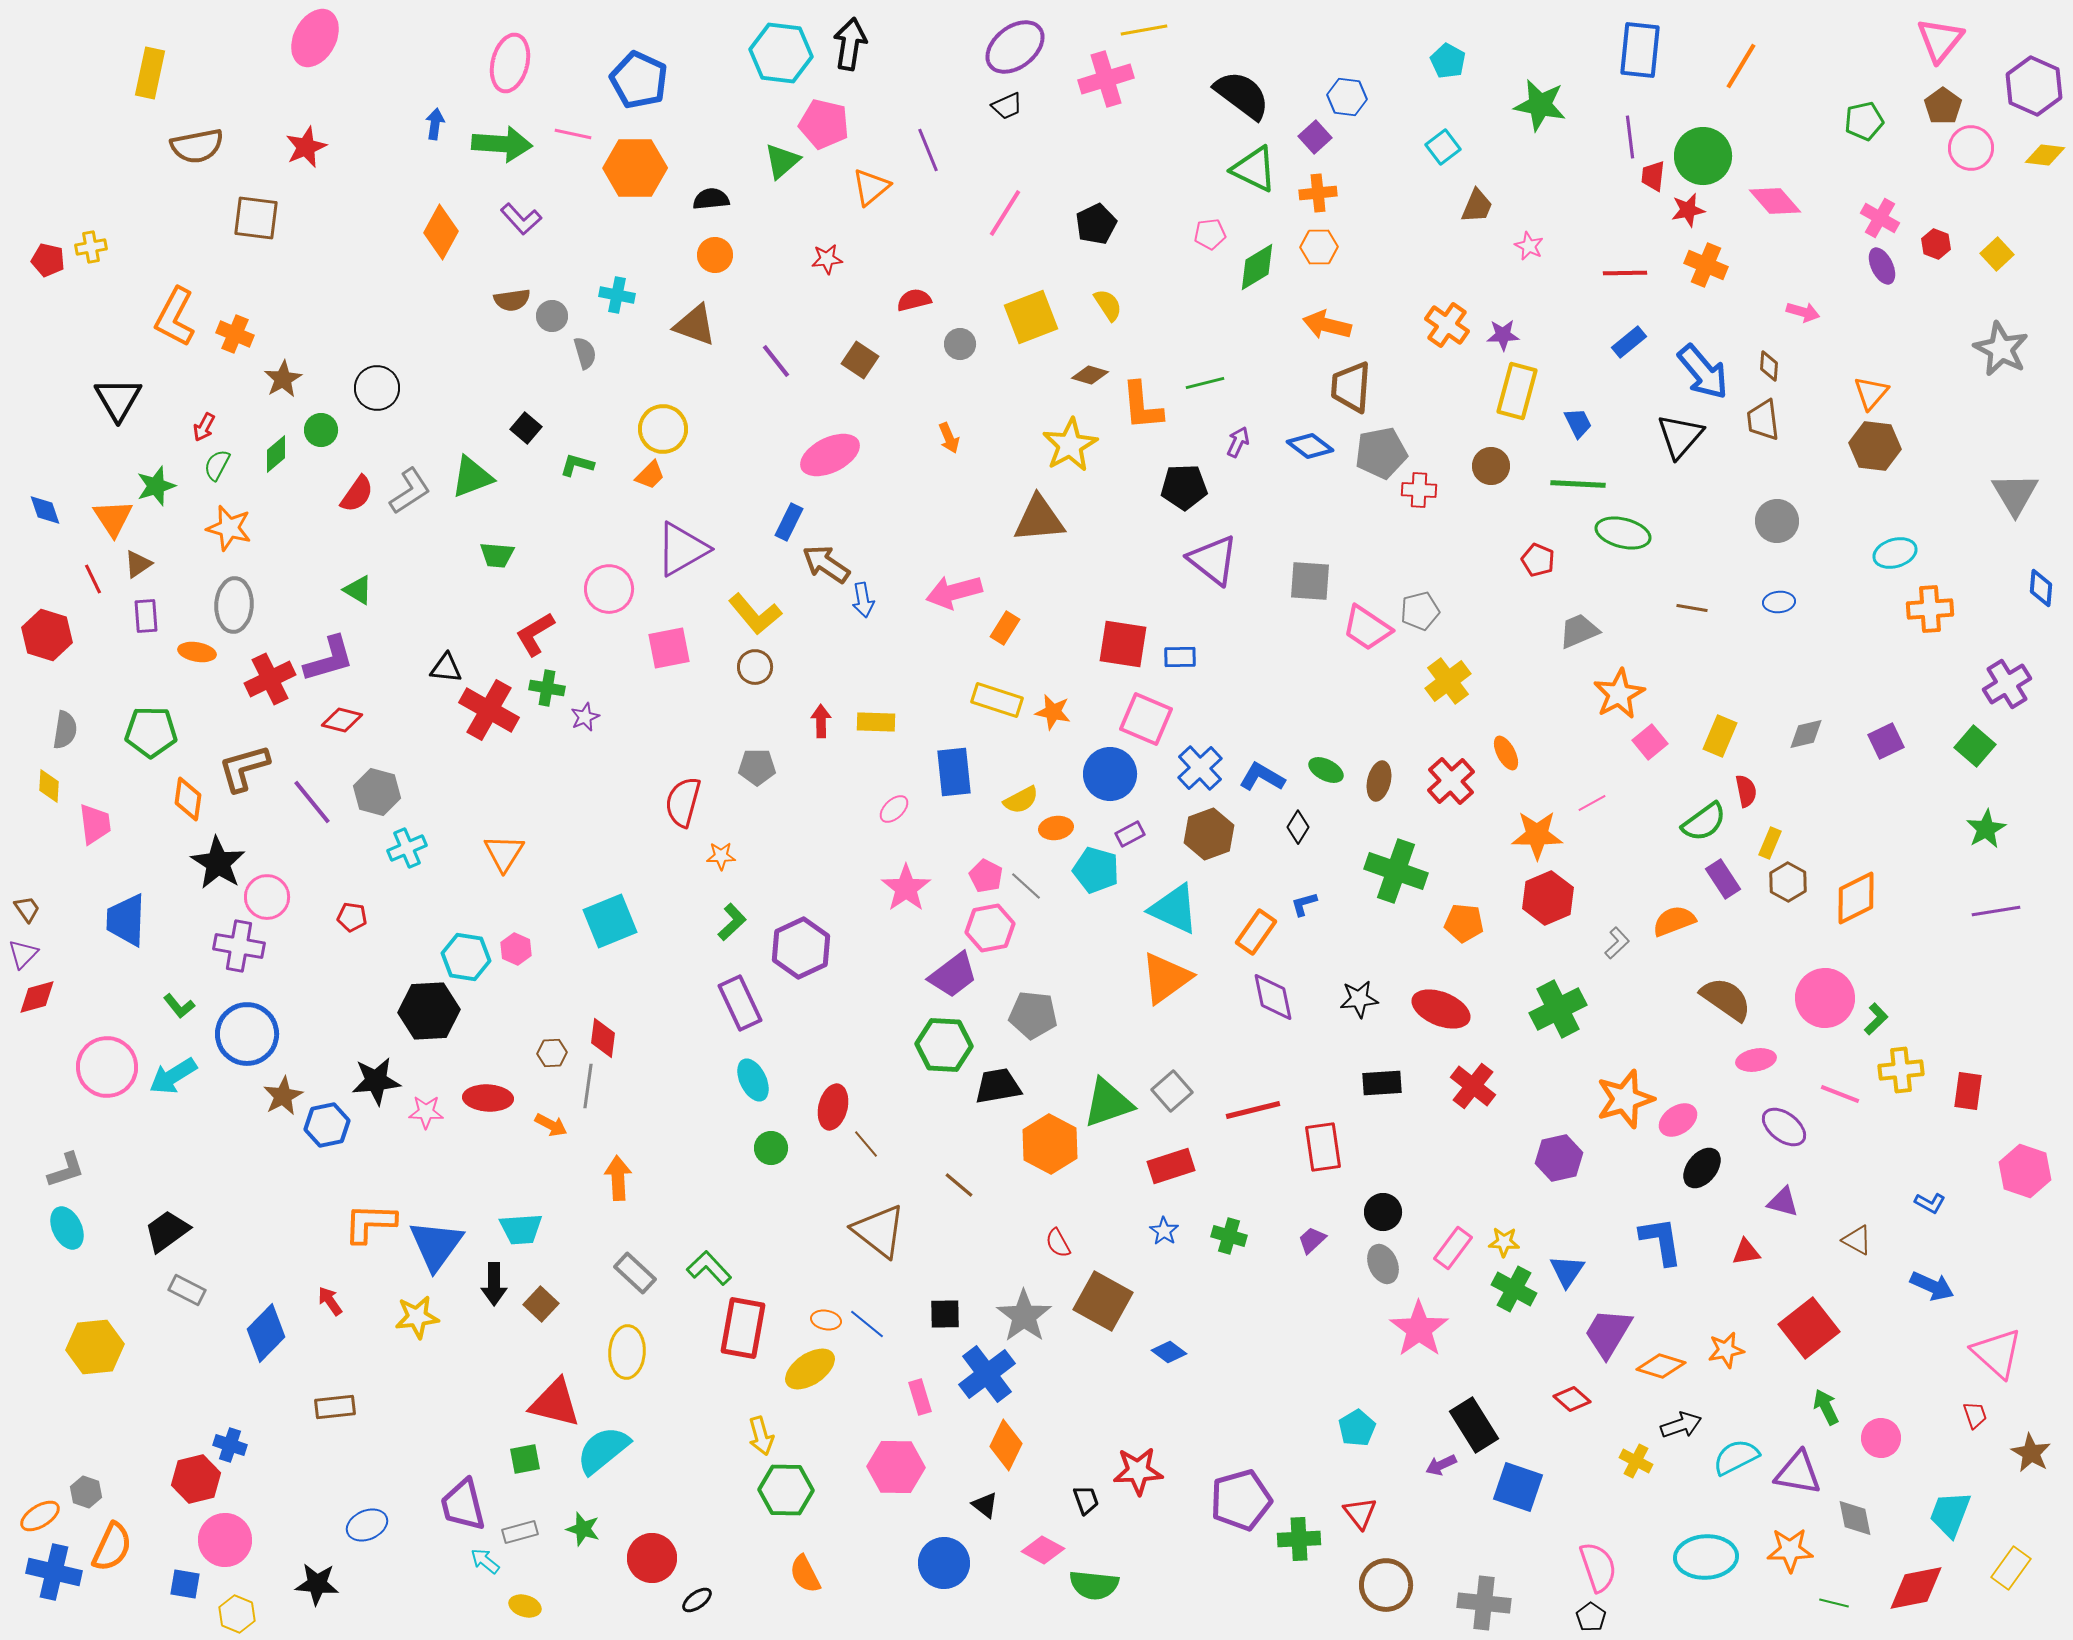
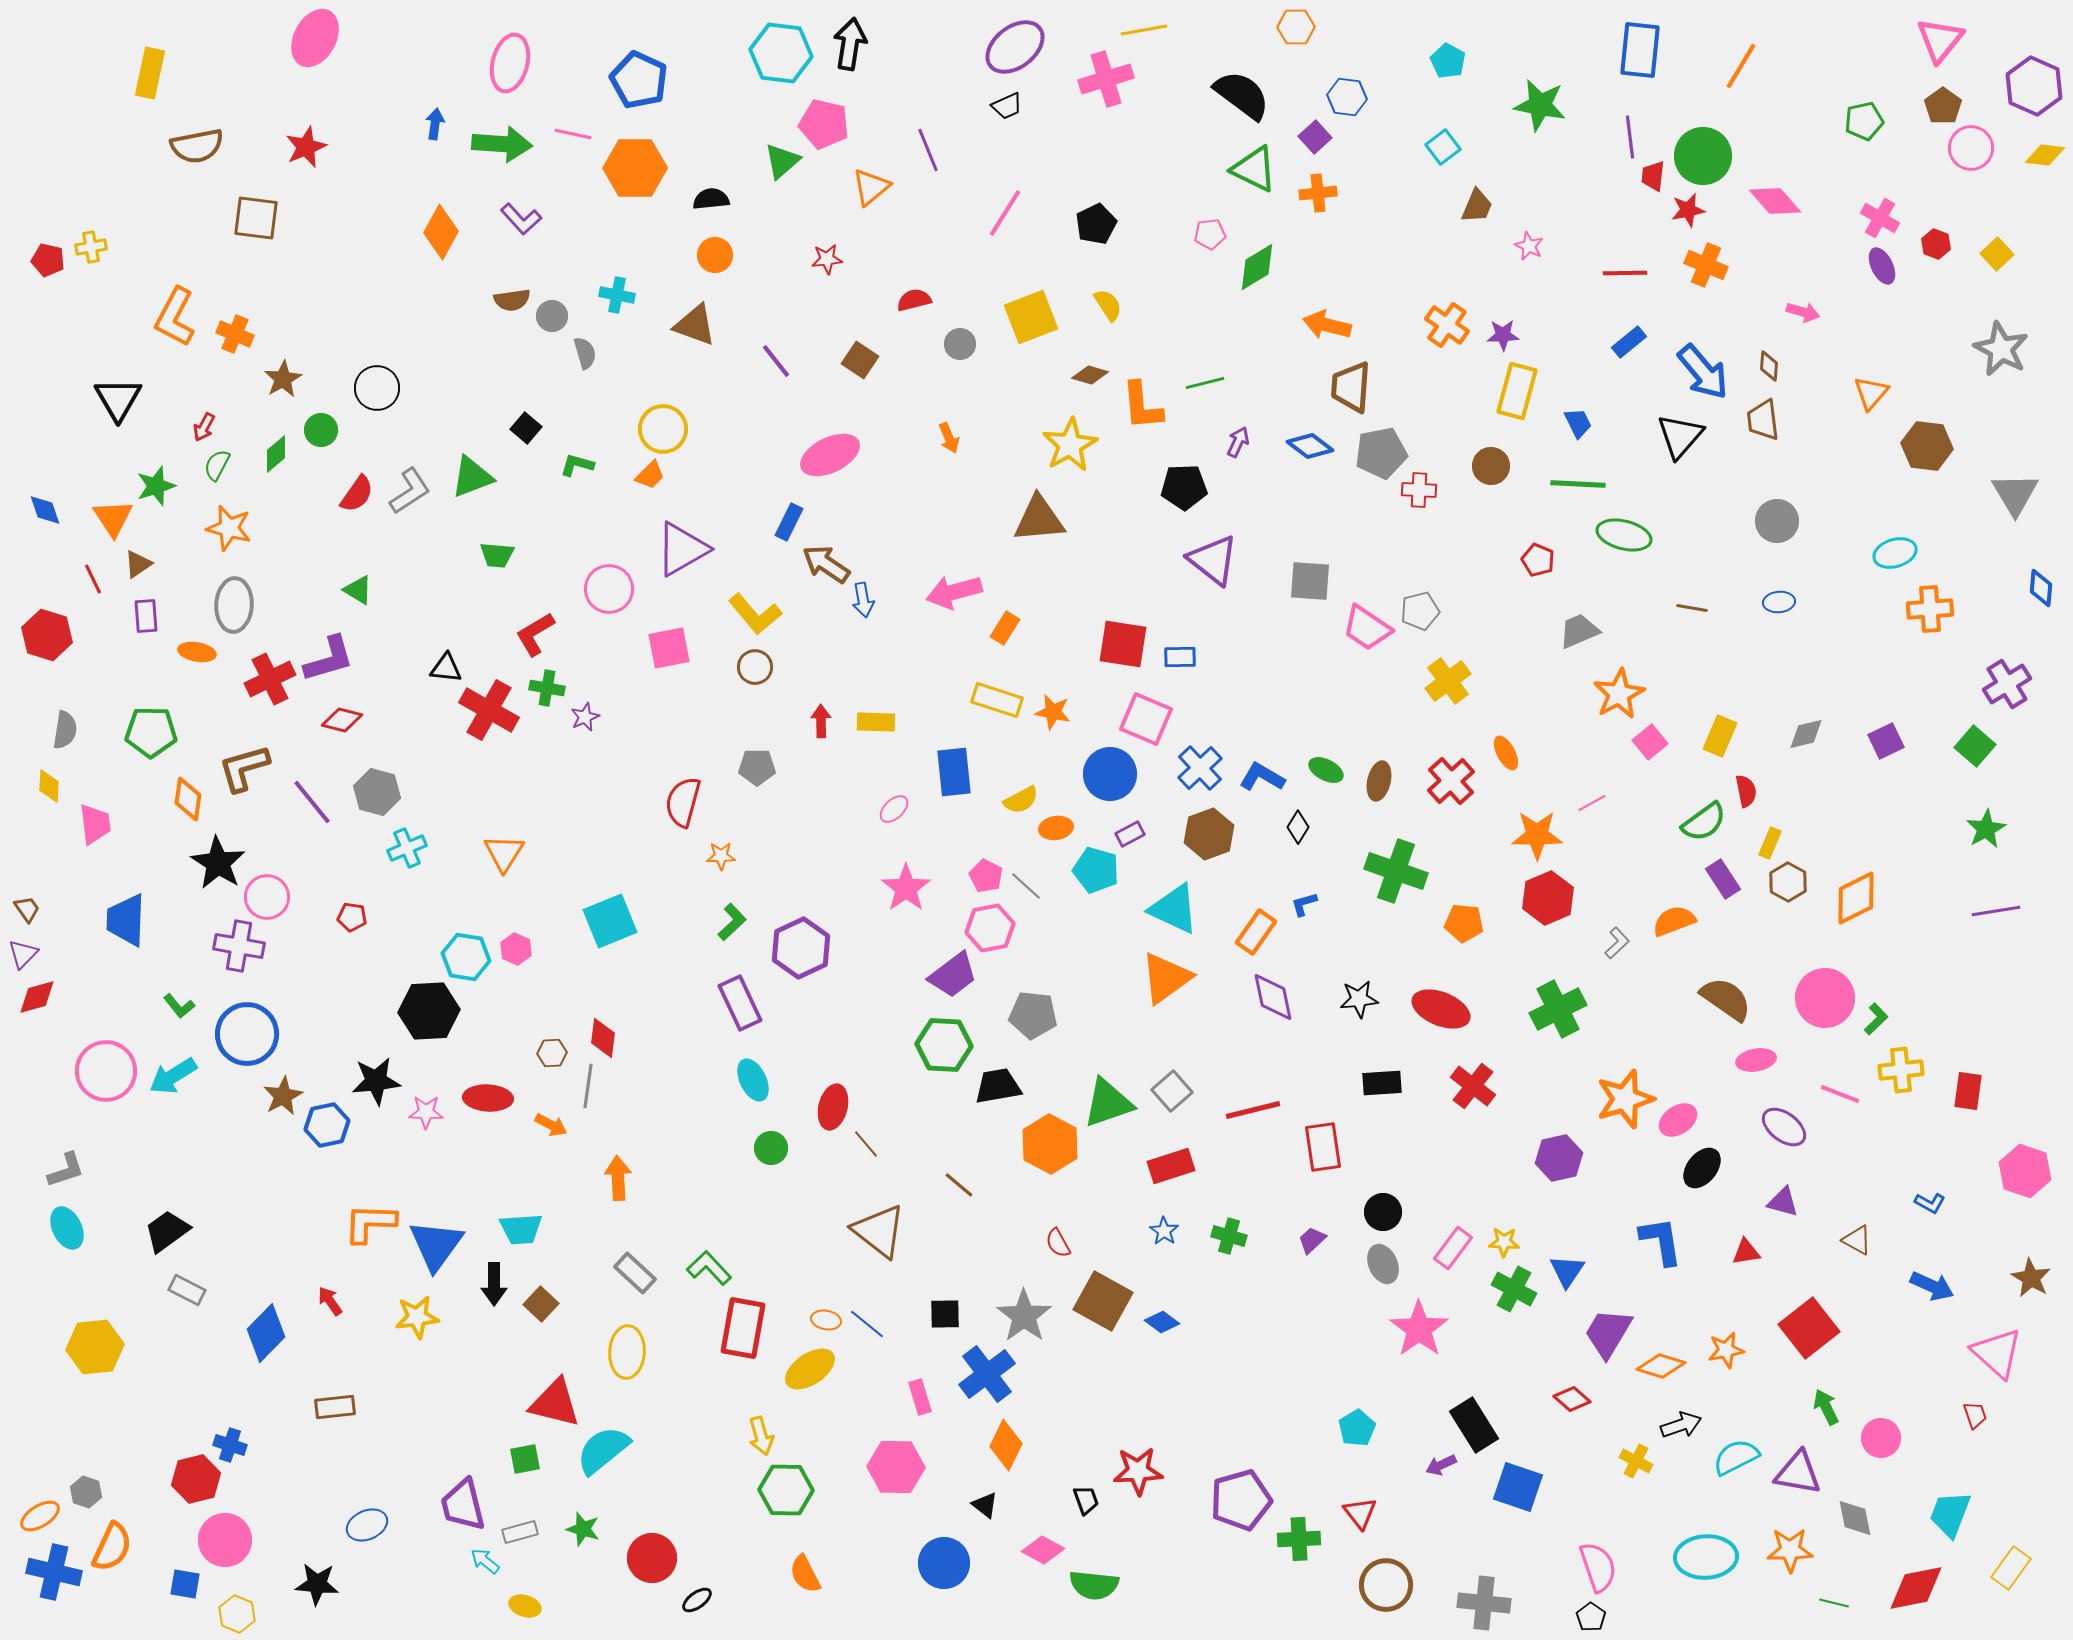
orange hexagon at (1319, 247): moved 23 px left, 220 px up
brown hexagon at (1875, 446): moved 52 px right
green ellipse at (1623, 533): moved 1 px right, 2 px down
pink circle at (107, 1067): moved 1 px left, 4 px down
blue diamond at (1169, 1352): moved 7 px left, 30 px up
brown star at (2031, 1453): moved 175 px up
